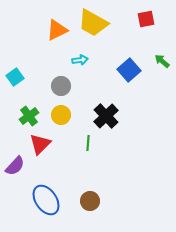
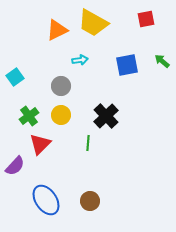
blue square: moved 2 px left, 5 px up; rotated 30 degrees clockwise
